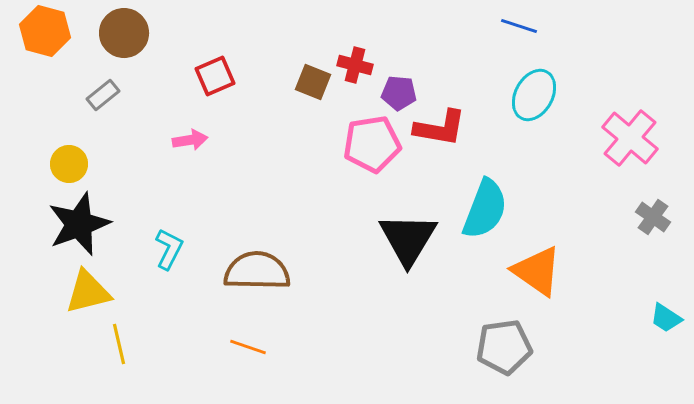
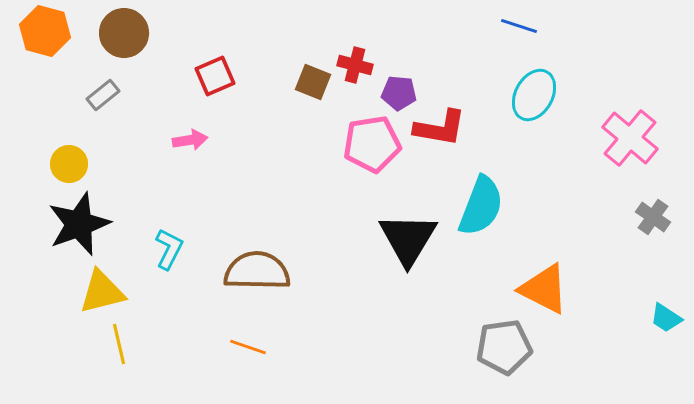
cyan semicircle: moved 4 px left, 3 px up
orange triangle: moved 7 px right, 18 px down; rotated 8 degrees counterclockwise
yellow triangle: moved 14 px right
